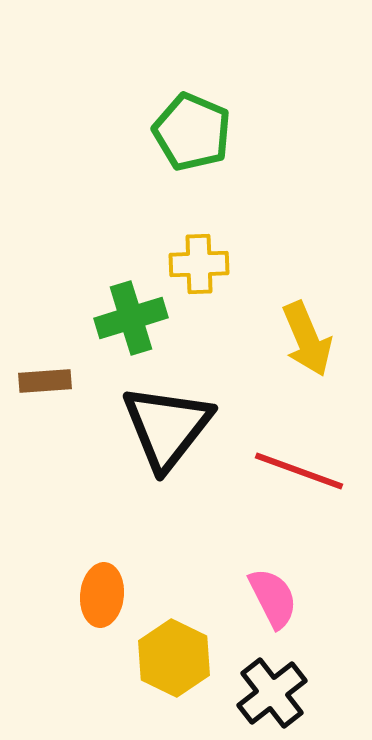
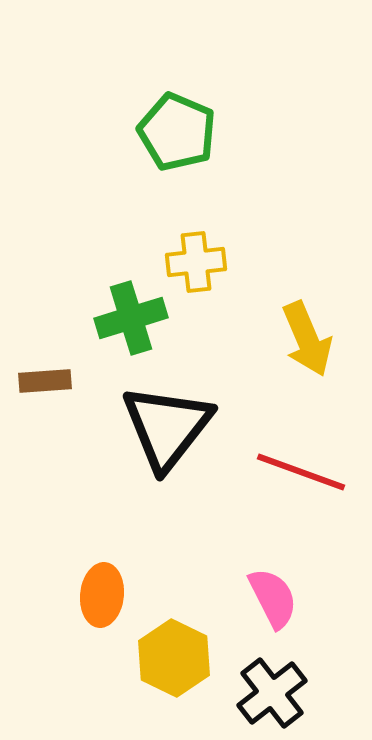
green pentagon: moved 15 px left
yellow cross: moved 3 px left, 2 px up; rotated 4 degrees counterclockwise
red line: moved 2 px right, 1 px down
